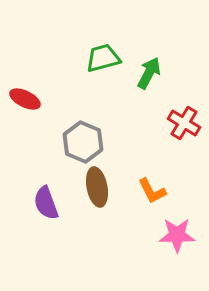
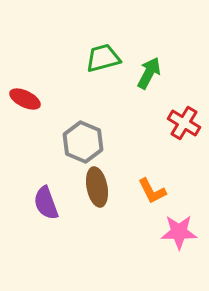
pink star: moved 2 px right, 3 px up
